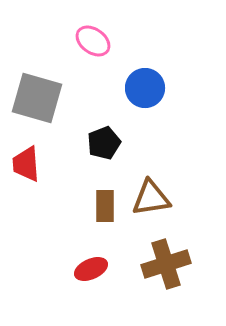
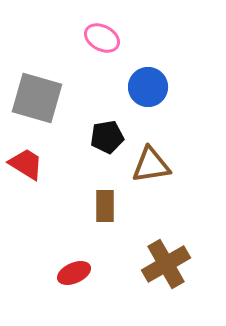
pink ellipse: moved 9 px right, 3 px up; rotated 8 degrees counterclockwise
blue circle: moved 3 px right, 1 px up
black pentagon: moved 3 px right, 6 px up; rotated 12 degrees clockwise
red trapezoid: rotated 126 degrees clockwise
brown triangle: moved 33 px up
brown cross: rotated 12 degrees counterclockwise
red ellipse: moved 17 px left, 4 px down
